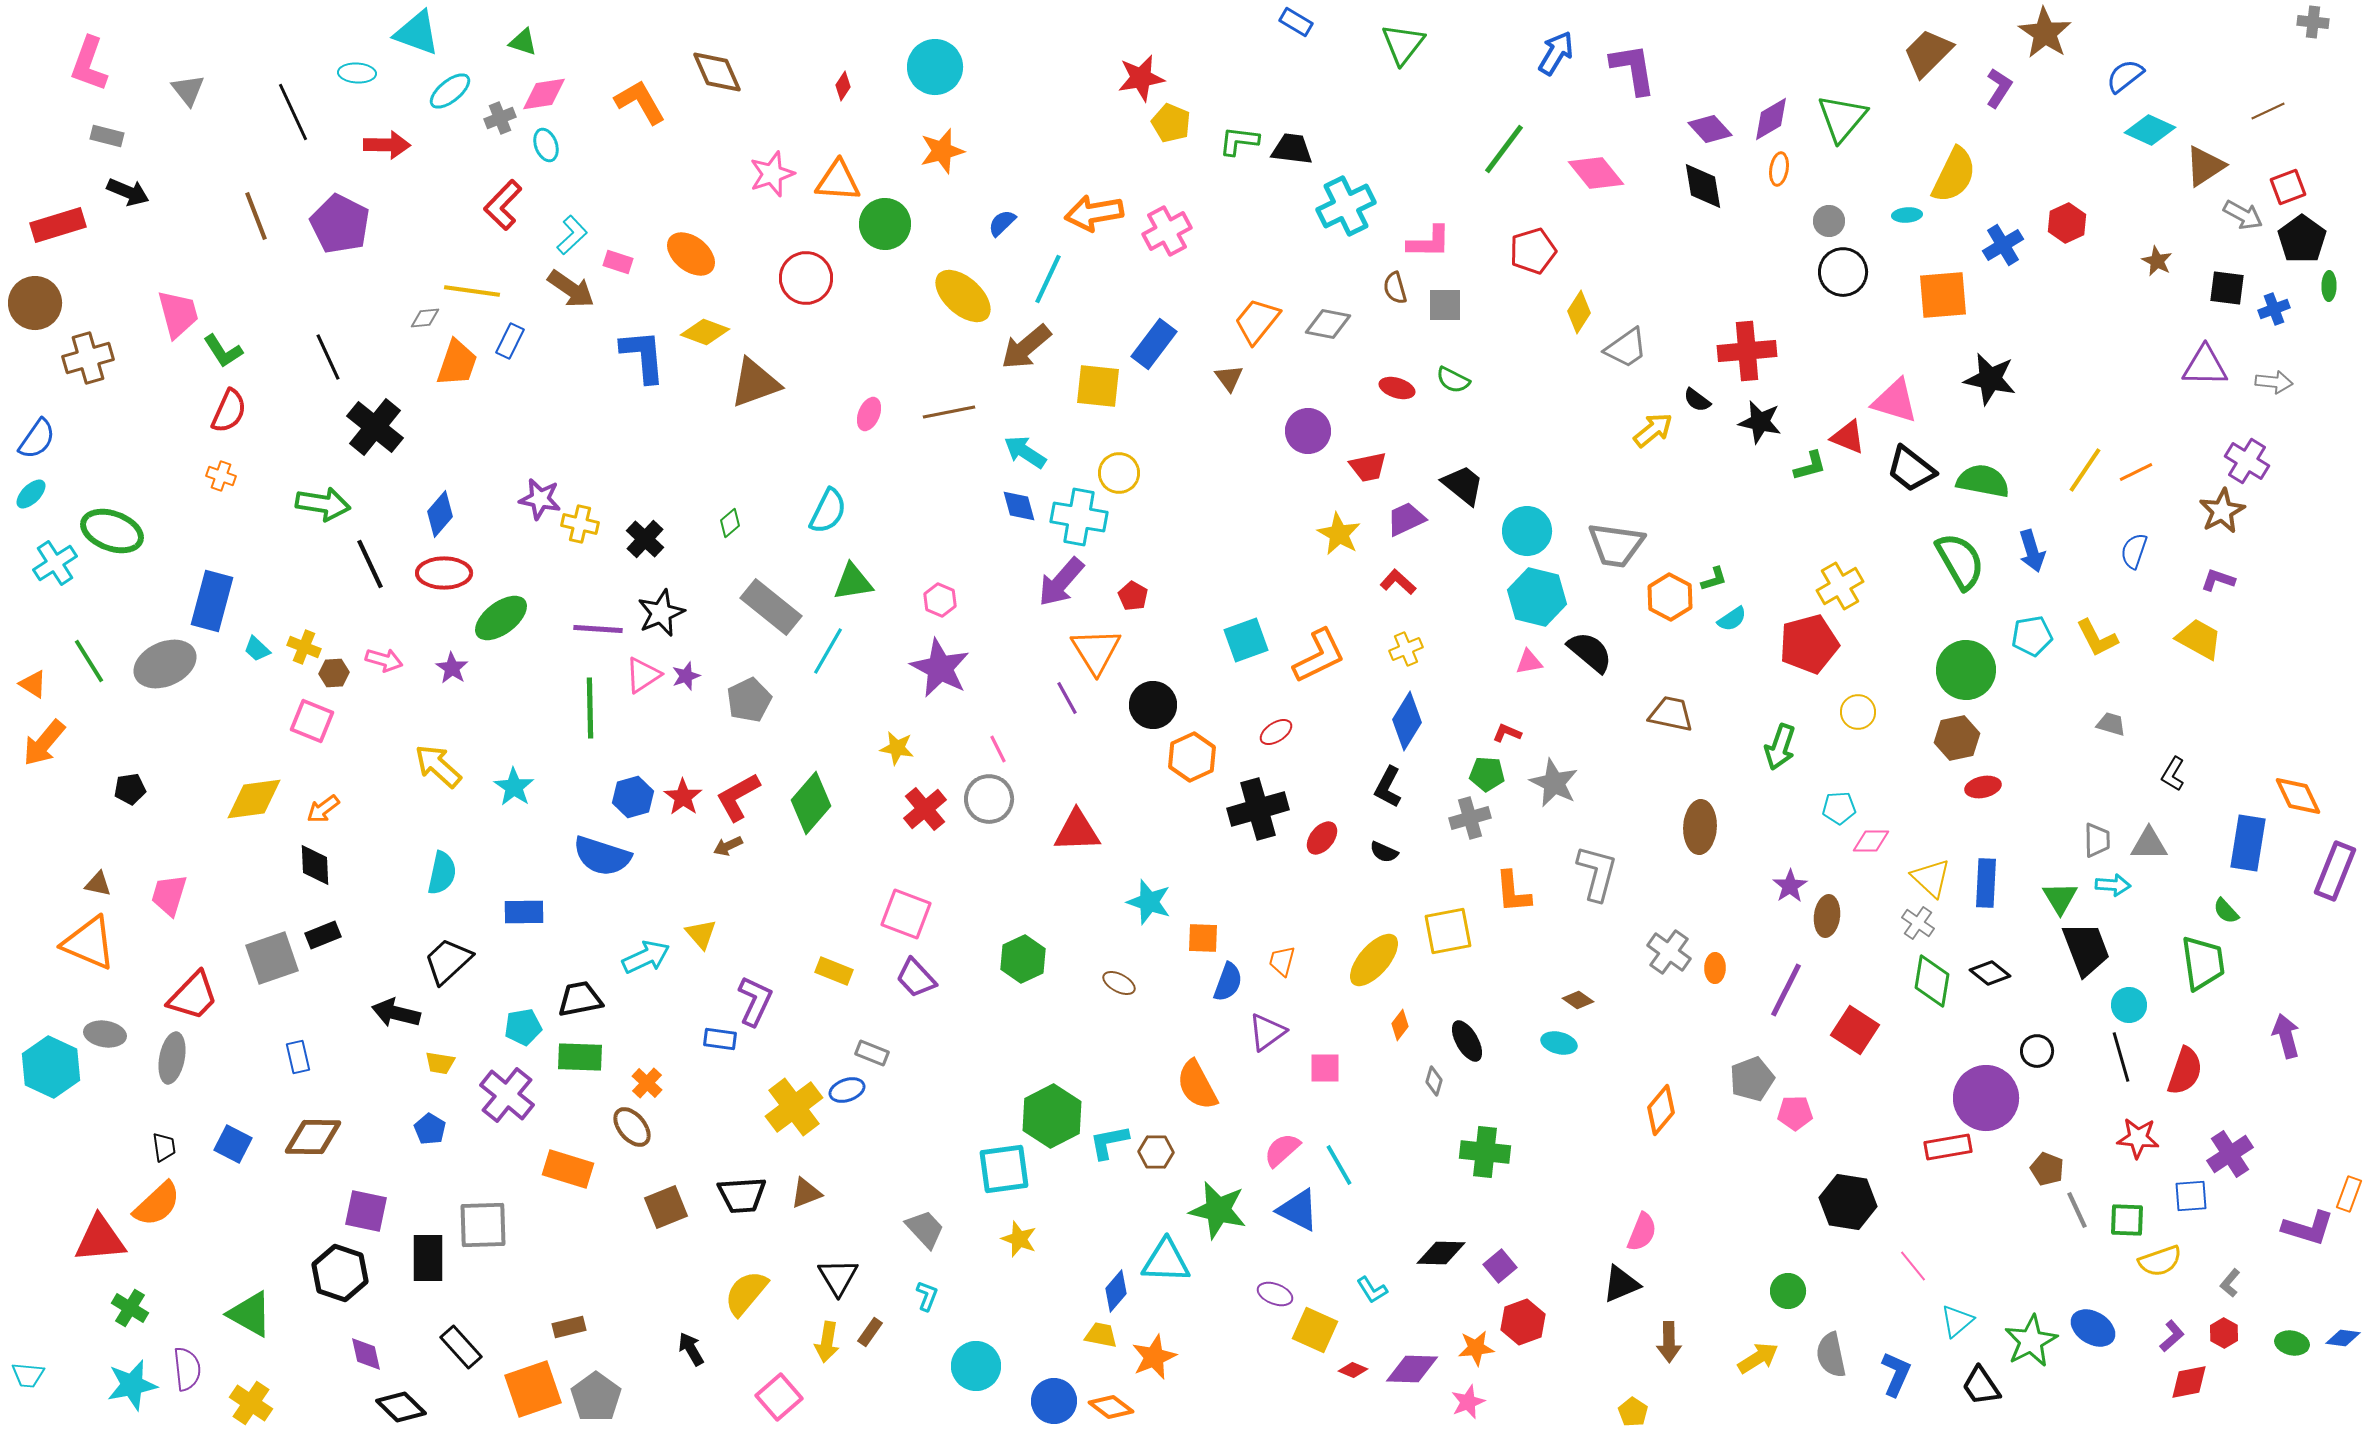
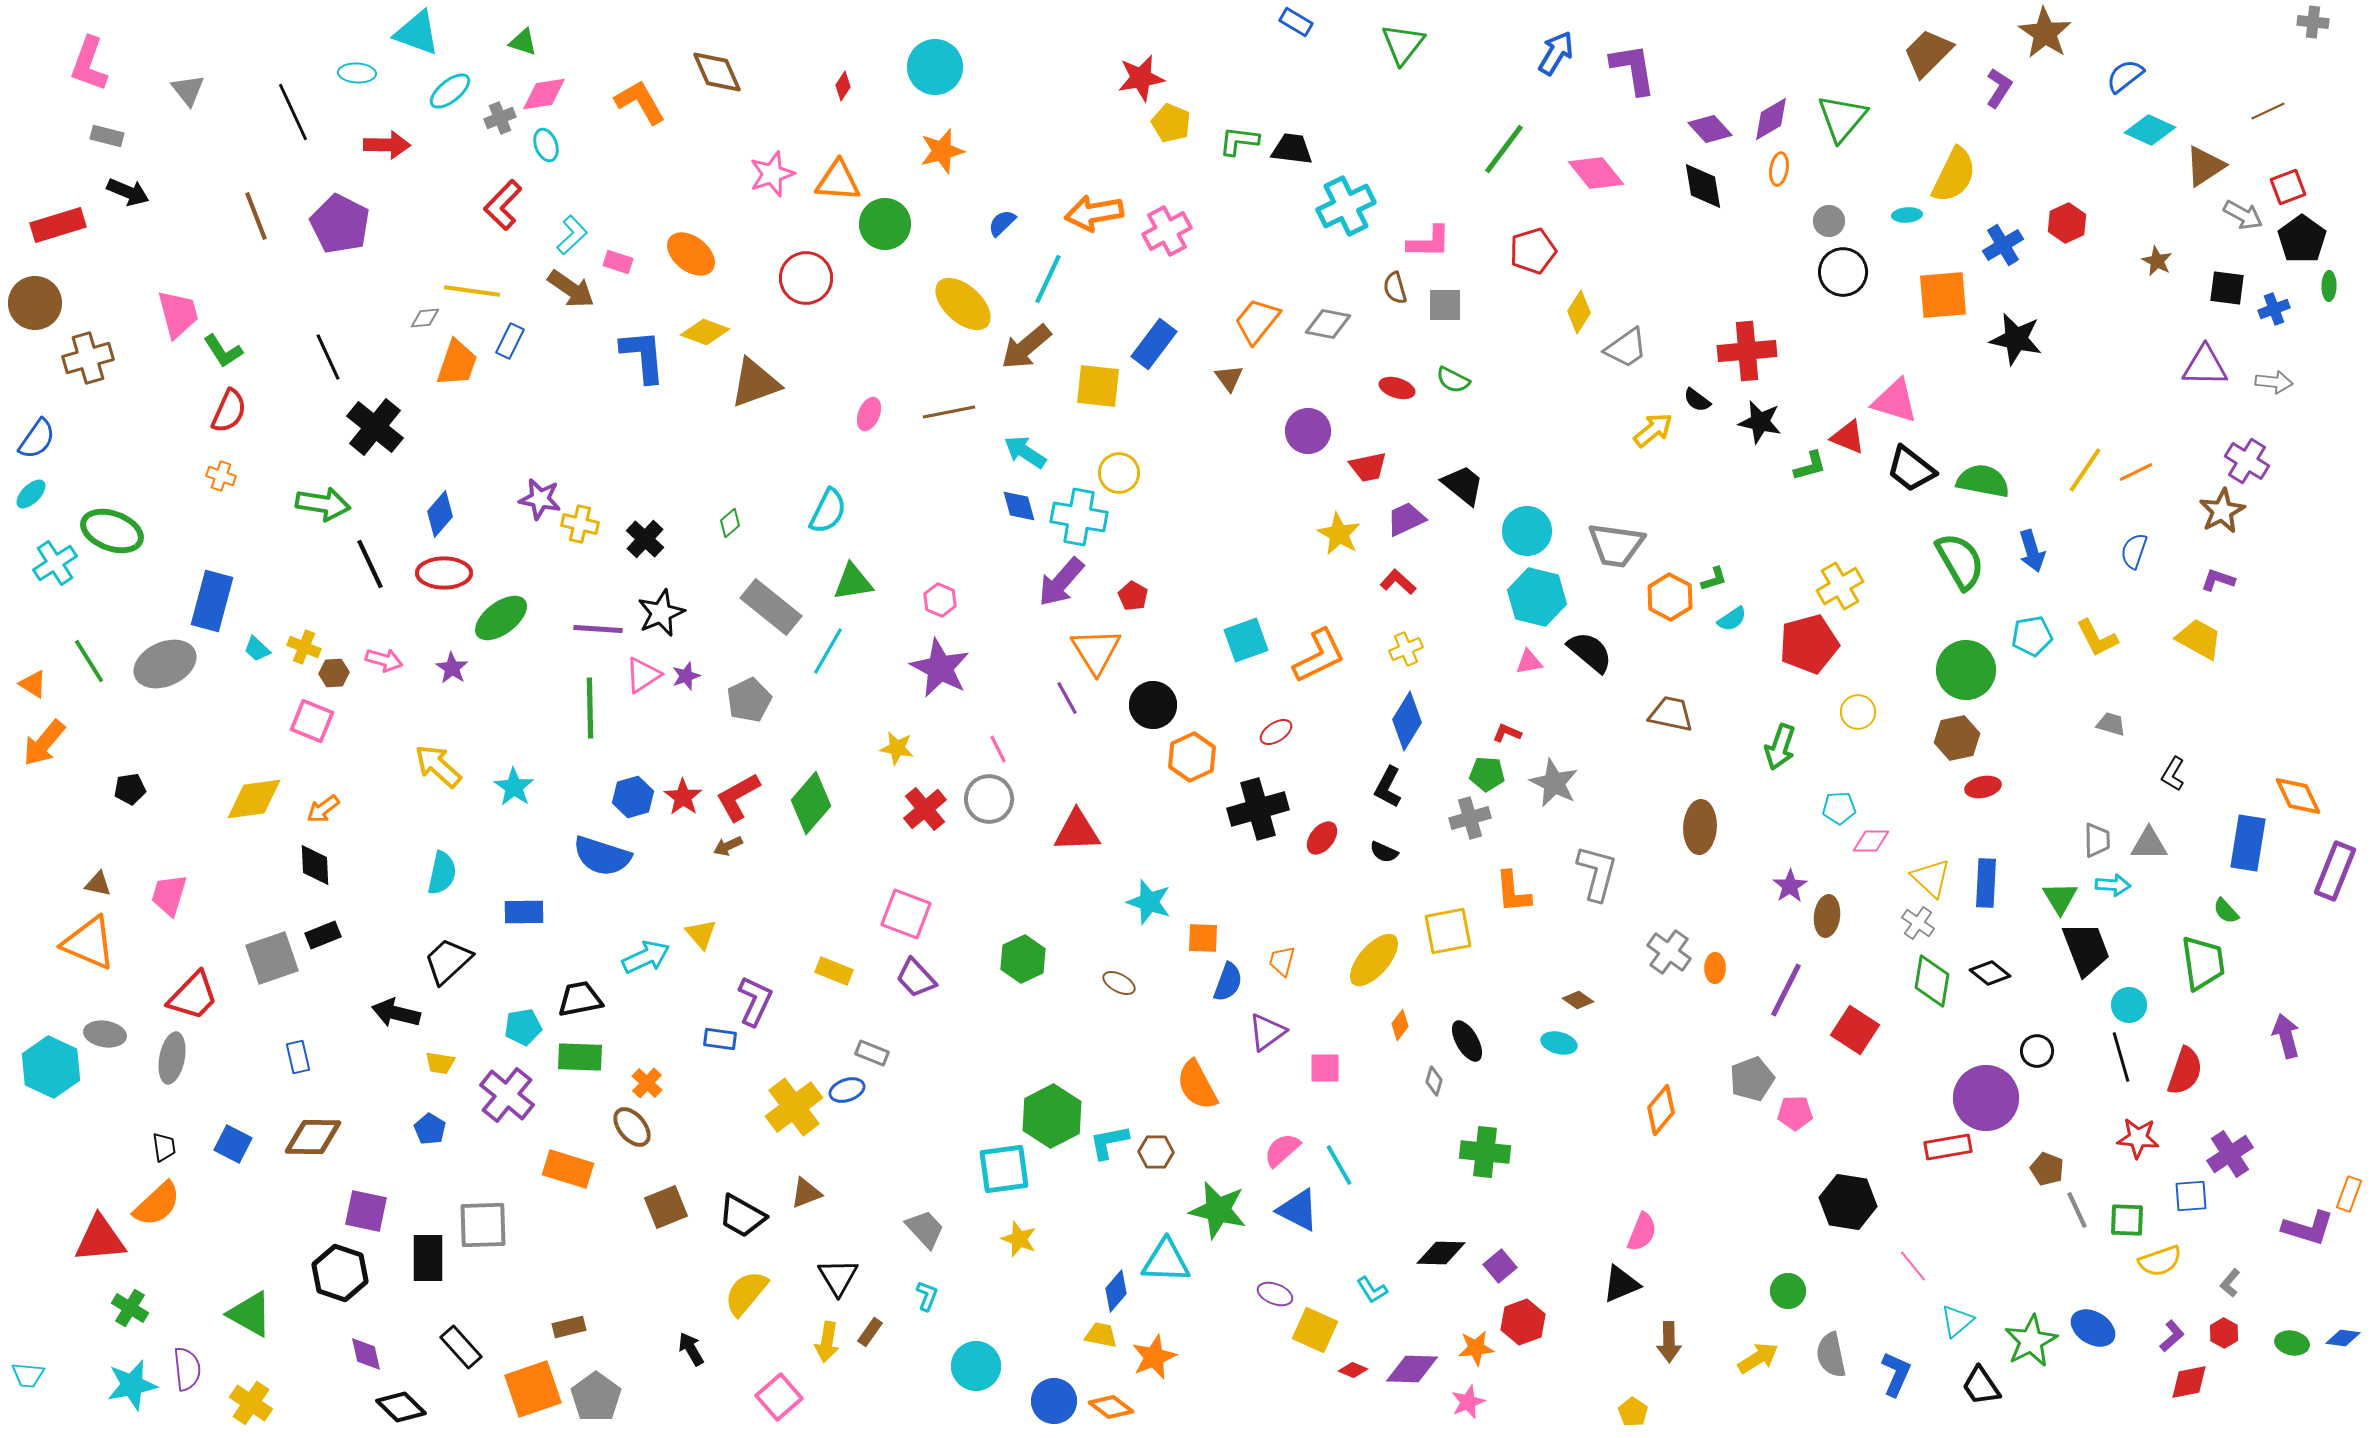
yellow ellipse at (963, 296): moved 8 px down
black star at (1990, 379): moved 26 px right, 40 px up
black trapezoid at (742, 1195): moved 21 px down; rotated 33 degrees clockwise
